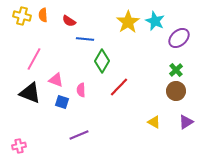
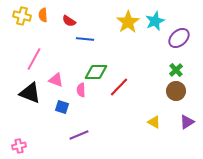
cyan star: rotated 24 degrees clockwise
green diamond: moved 6 px left, 11 px down; rotated 60 degrees clockwise
blue square: moved 5 px down
purple triangle: moved 1 px right
